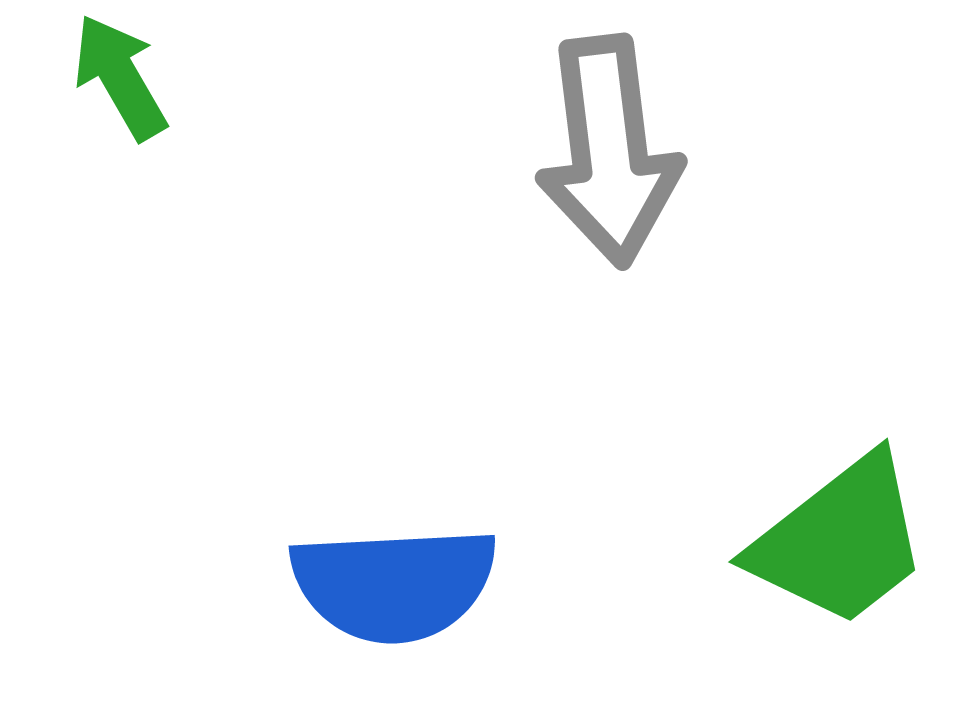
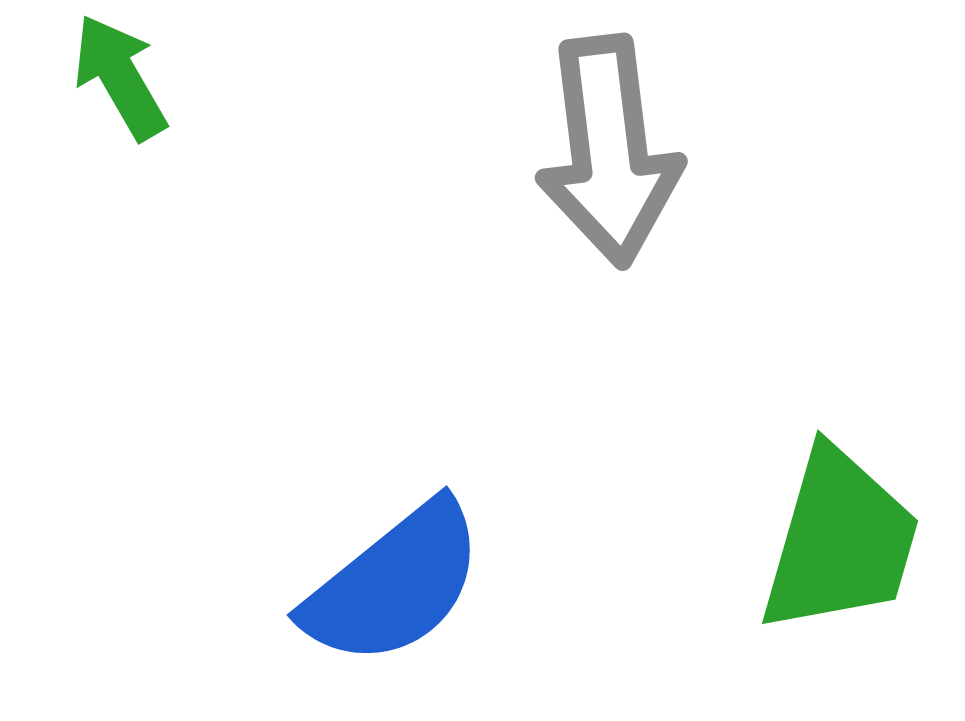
green trapezoid: rotated 36 degrees counterclockwise
blue semicircle: rotated 36 degrees counterclockwise
